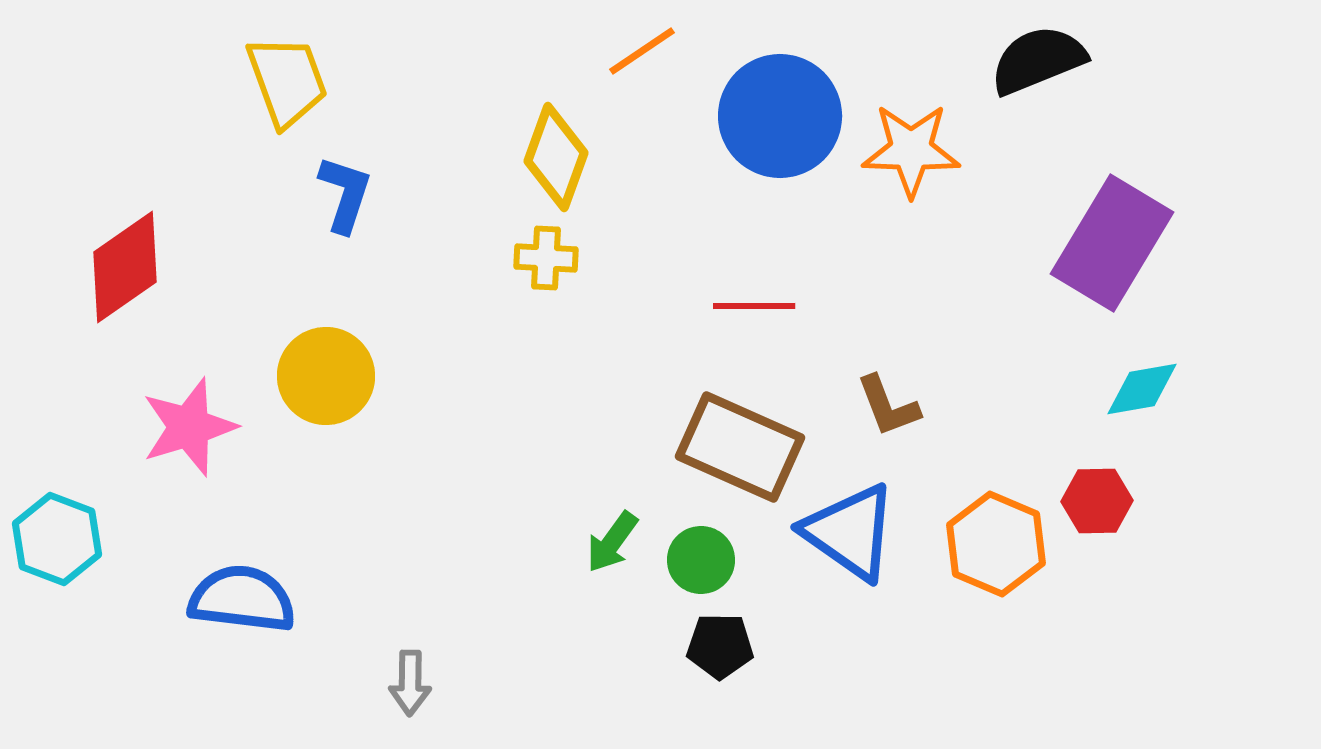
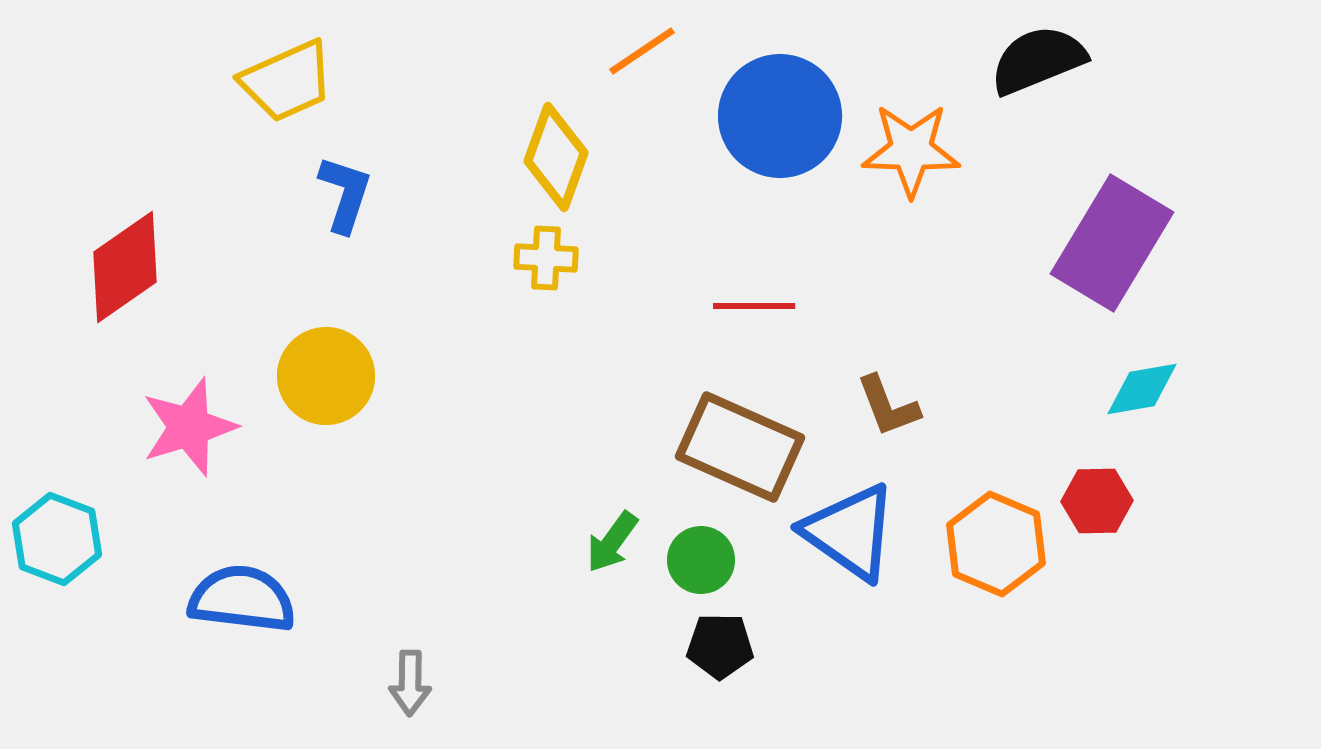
yellow trapezoid: rotated 86 degrees clockwise
